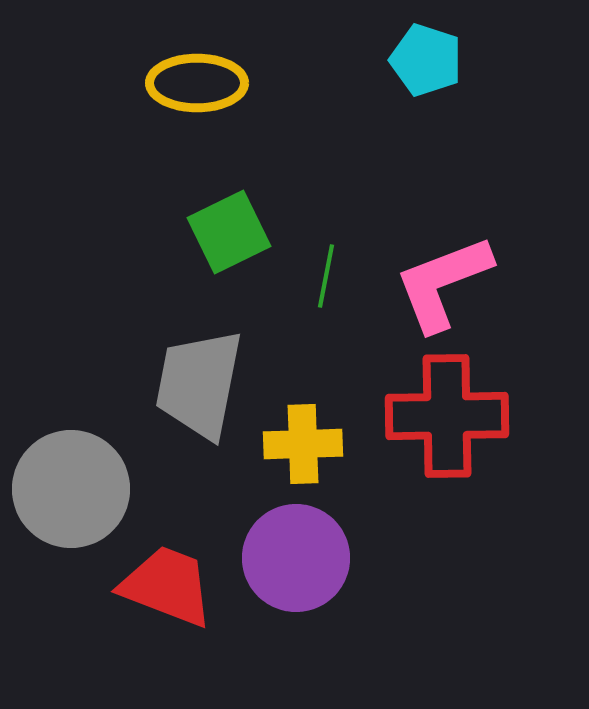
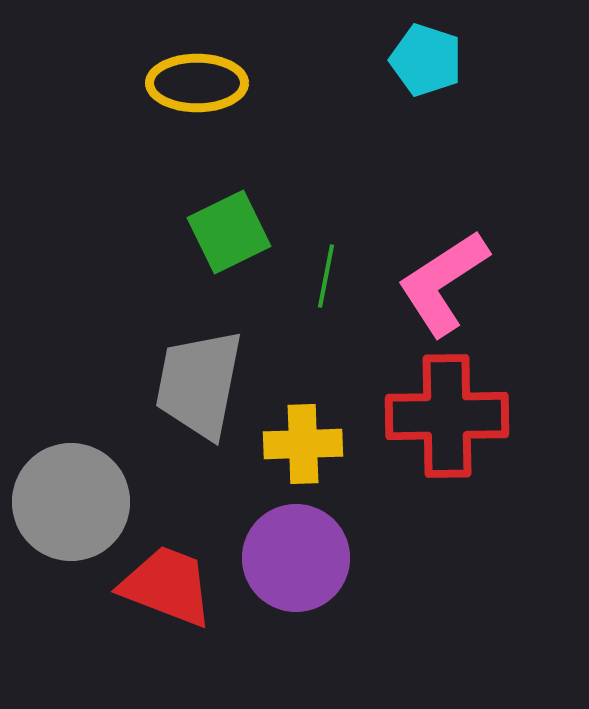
pink L-shape: rotated 12 degrees counterclockwise
gray circle: moved 13 px down
